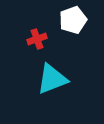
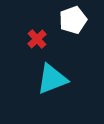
red cross: rotated 24 degrees counterclockwise
